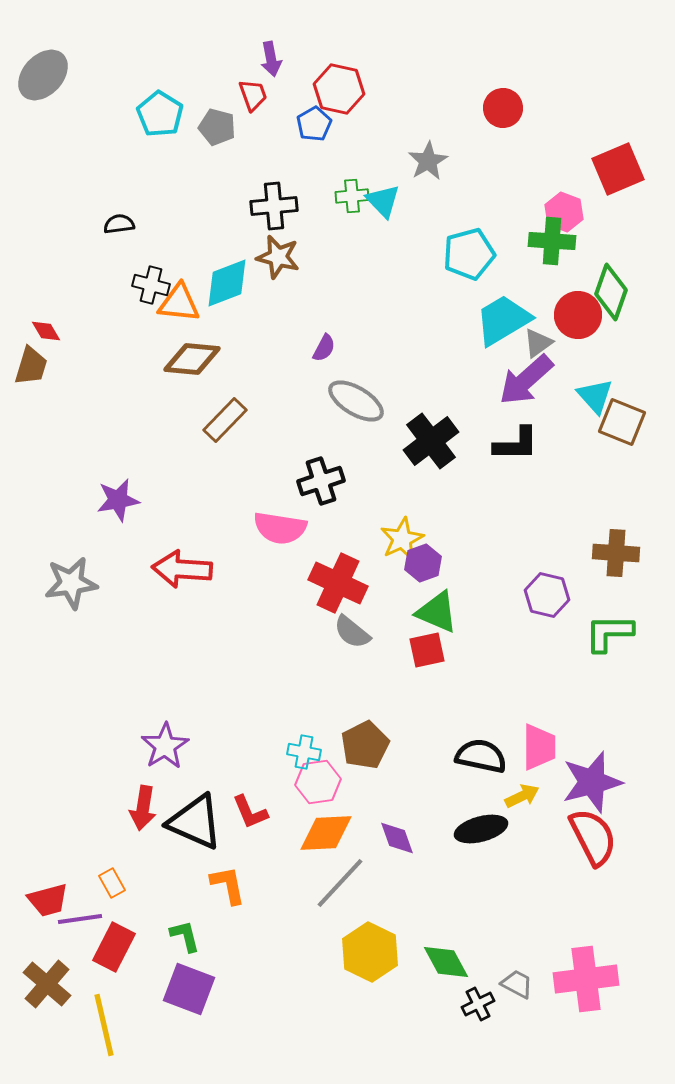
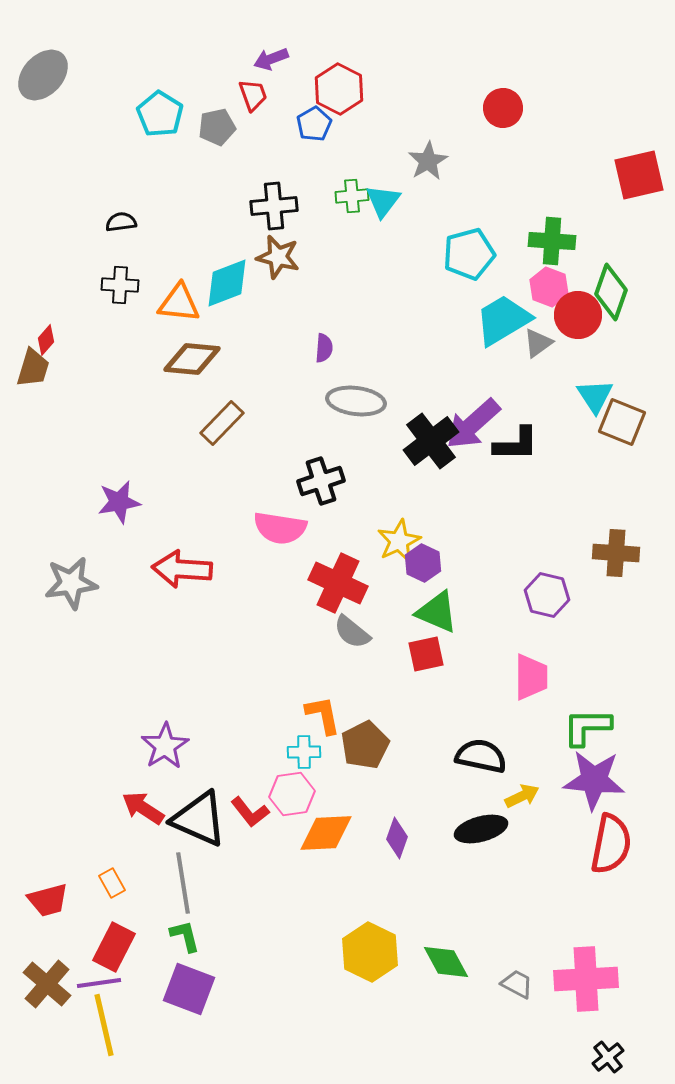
purple arrow at (271, 59): rotated 80 degrees clockwise
red hexagon at (339, 89): rotated 15 degrees clockwise
gray pentagon at (217, 127): rotated 27 degrees counterclockwise
red square at (618, 169): moved 21 px right, 6 px down; rotated 10 degrees clockwise
cyan triangle at (383, 201): rotated 21 degrees clockwise
pink hexagon at (564, 212): moved 15 px left, 75 px down
black semicircle at (119, 224): moved 2 px right, 2 px up
black cross at (151, 285): moved 31 px left; rotated 12 degrees counterclockwise
red diamond at (46, 331): moved 9 px down; rotated 72 degrees clockwise
purple semicircle at (324, 348): rotated 24 degrees counterclockwise
brown trapezoid at (31, 366): moved 2 px right, 2 px down
purple arrow at (526, 380): moved 53 px left, 44 px down
cyan triangle at (595, 396): rotated 9 degrees clockwise
gray ellipse at (356, 401): rotated 24 degrees counterclockwise
brown rectangle at (225, 420): moved 3 px left, 3 px down
purple star at (118, 500): moved 1 px right, 2 px down
yellow star at (402, 539): moved 3 px left, 2 px down
purple hexagon at (423, 563): rotated 15 degrees counterclockwise
green L-shape at (609, 633): moved 22 px left, 94 px down
red square at (427, 650): moved 1 px left, 4 px down
pink trapezoid at (539, 747): moved 8 px left, 70 px up
cyan cross at (304, 752): rotated 12 degrees counterclockwise
pink hexagon at (318, 782): moved 26 px left, 12 px down
purple star at (592, 782): moved 2 px right, 2 px up; rotated 20 degrees clockwise
red arrow at (143, 808): rotated 114 degrees clockwise
red L-shape at (250, 812): rotated 15 degrees counterclockwise
black triangle at (195, 822): moved 4 px right, 3 px up
red semicircle at (593, 837): moved 18 px right, 7 px down; rotated 38 degrees clockwise
purple diamond at (397, 838): rotated 39 degrees clockwise
gray line at (340, 883): moved 157 px left; rotated 52 degrees counterclockwise
orange L-shape at (228, 885): moved 95 px right, 170 px up
purple line at (80, 919): moved 19 px right, 64 px down
pink cross at (586, 979): rotated 4 degrees clockwise
black cross at (478, 1004): moved 130 px right, 53 px down; rotated 12 degrees counterclockwise
